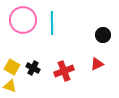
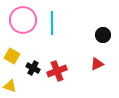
yellow square: moved 11 px up
red cross: moved 7 px left
